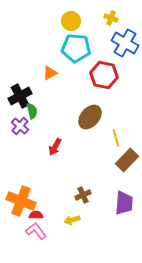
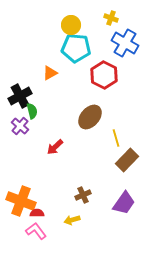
yellow circle: moved 4 px down
red hexagon: rotated 16 degrees clockwise
red arrow: rotated 18 degrees clockwise
purple trapezoid: rotated 30 degrees clockwise
red semicircle: moved 1 px right, 2 px up
